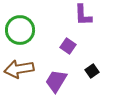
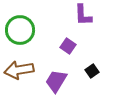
brown arrow: moved 1 px down
